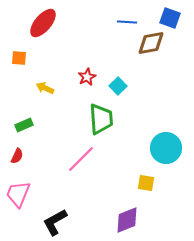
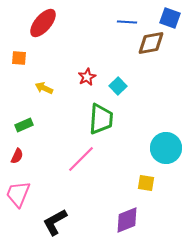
yellow arrow: moved 1 px left
green trapezoid: rotated 8 degrees clockwise
